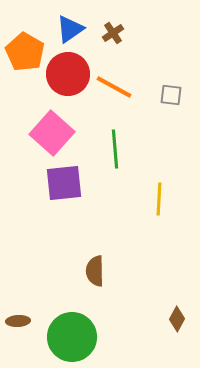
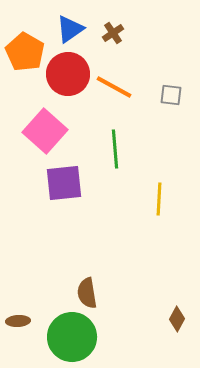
pink square: moved 7 px left, 2 px up
brown semicircle: moved 8 px left, 22 px down; rotated 8 degrees counterclockwise
